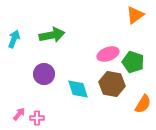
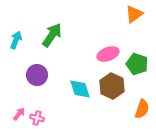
orange triangle: moved 1 px left, 1 px up
green arrow: rotated 45 degrees counterclockwise
cyan arrow: moved 2 px right, 1 px down
green pentagon: moved 4 px right, 2 px down
purple circle: moved 7 px left, 1 px down
brown hexagon: moved 2 px down; rotated 15 degrees clockwise
cyan diamond: moved 2 px right
orange semicircle: moved 1 px left, 5 px down; rotated 12 degrees counterclockwise
pink cross: rotated 16 degrees clockwise
